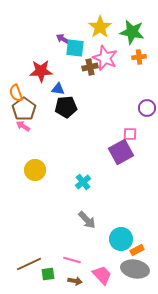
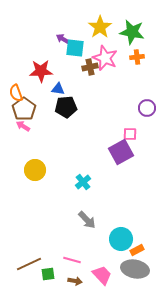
orange cross: moved 2 px left
